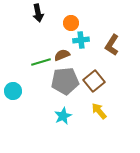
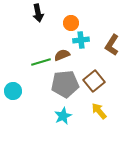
gray pentagon: moved 3 px down
